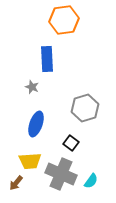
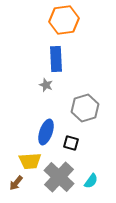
blue rectangle: moved 9 px right
gray star: moved 14 px right, 2 px up
blue ellipse: moved 10 px right, 8 px down
black square: rotated 21 degrees counterclockwise
gray cross: moved 2 px left, 3 px down; rotated 20 degrees clockwise
